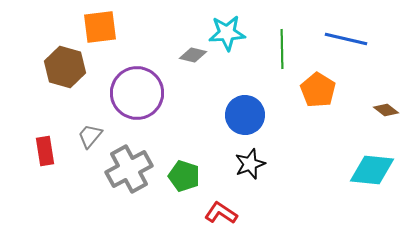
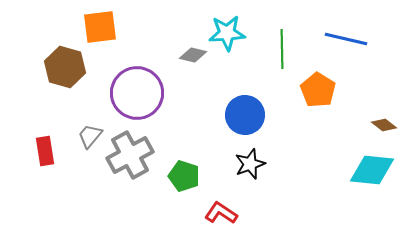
brown diamond: moved 2 px left, 15 px down
gray cross: moved 1 px right, 14 px up
